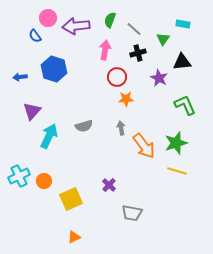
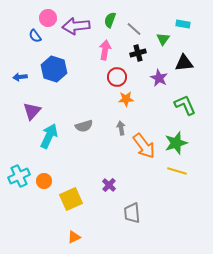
black triangle: moved 2 px right, 1 px down
gray trapezoid: rotated 75 degrees clockwise
